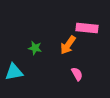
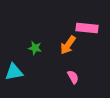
pink semicircle: moved 4 px left, 3 px down
